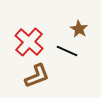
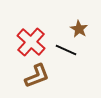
red cross: moved 2 px right
black line: moved 1 px left, 1 px up
